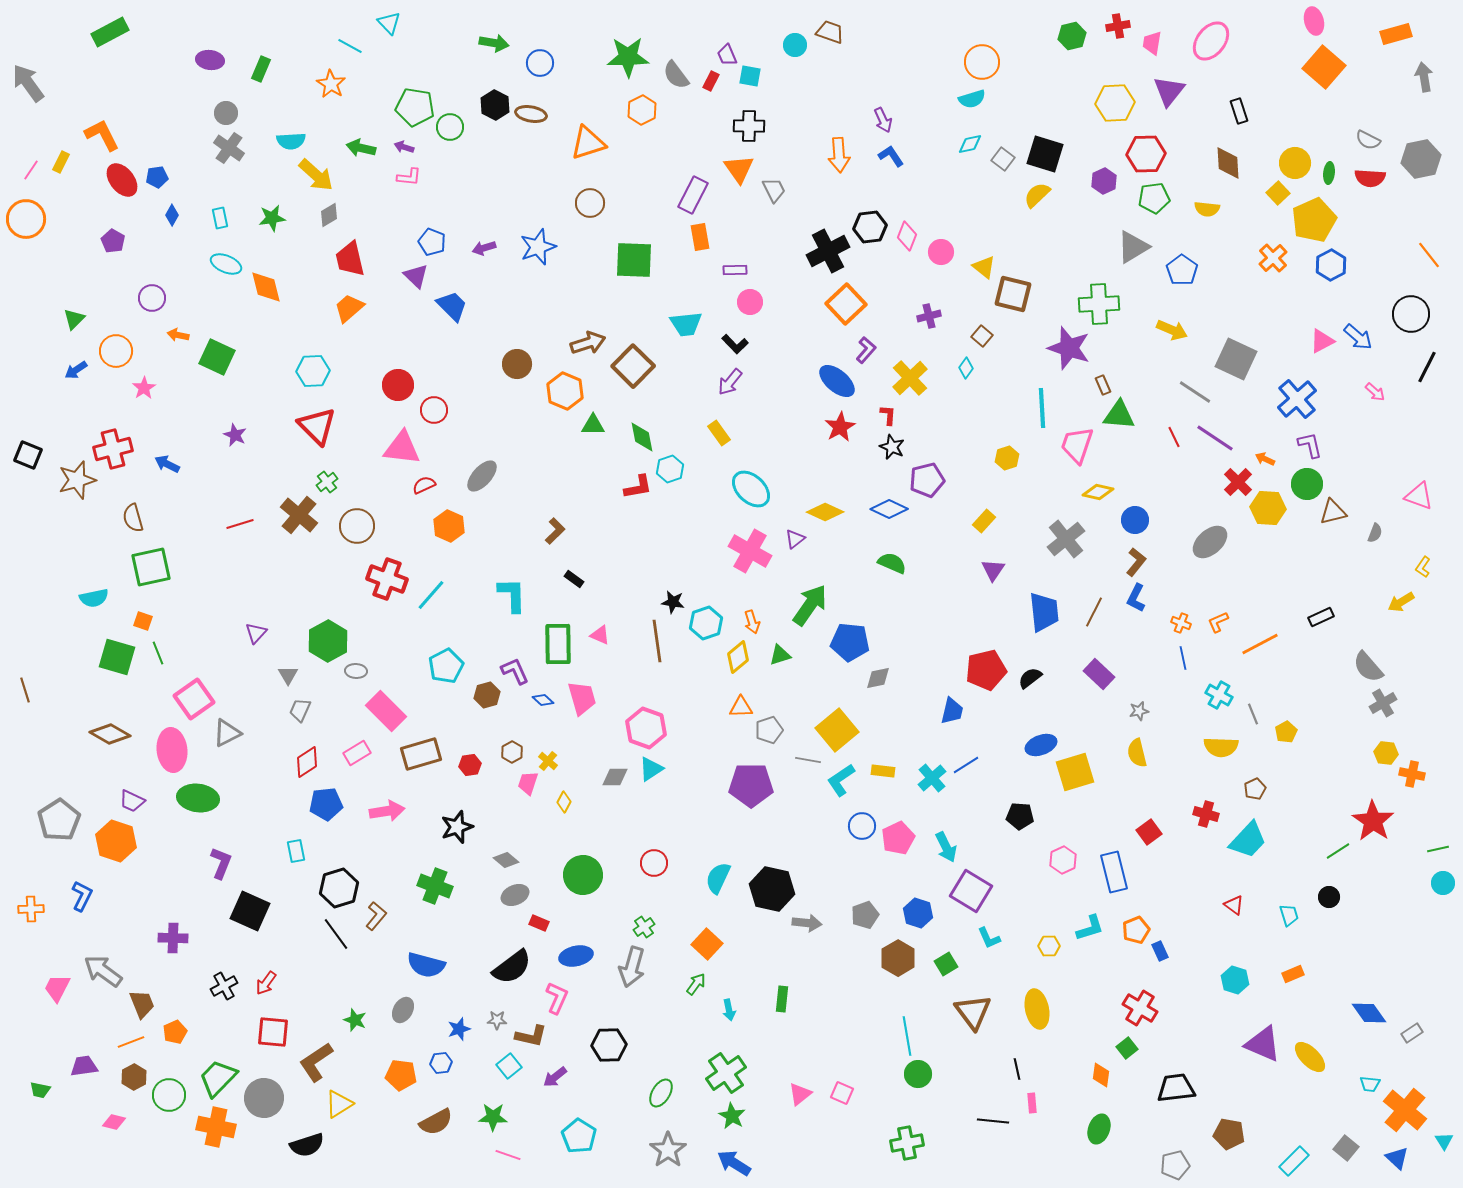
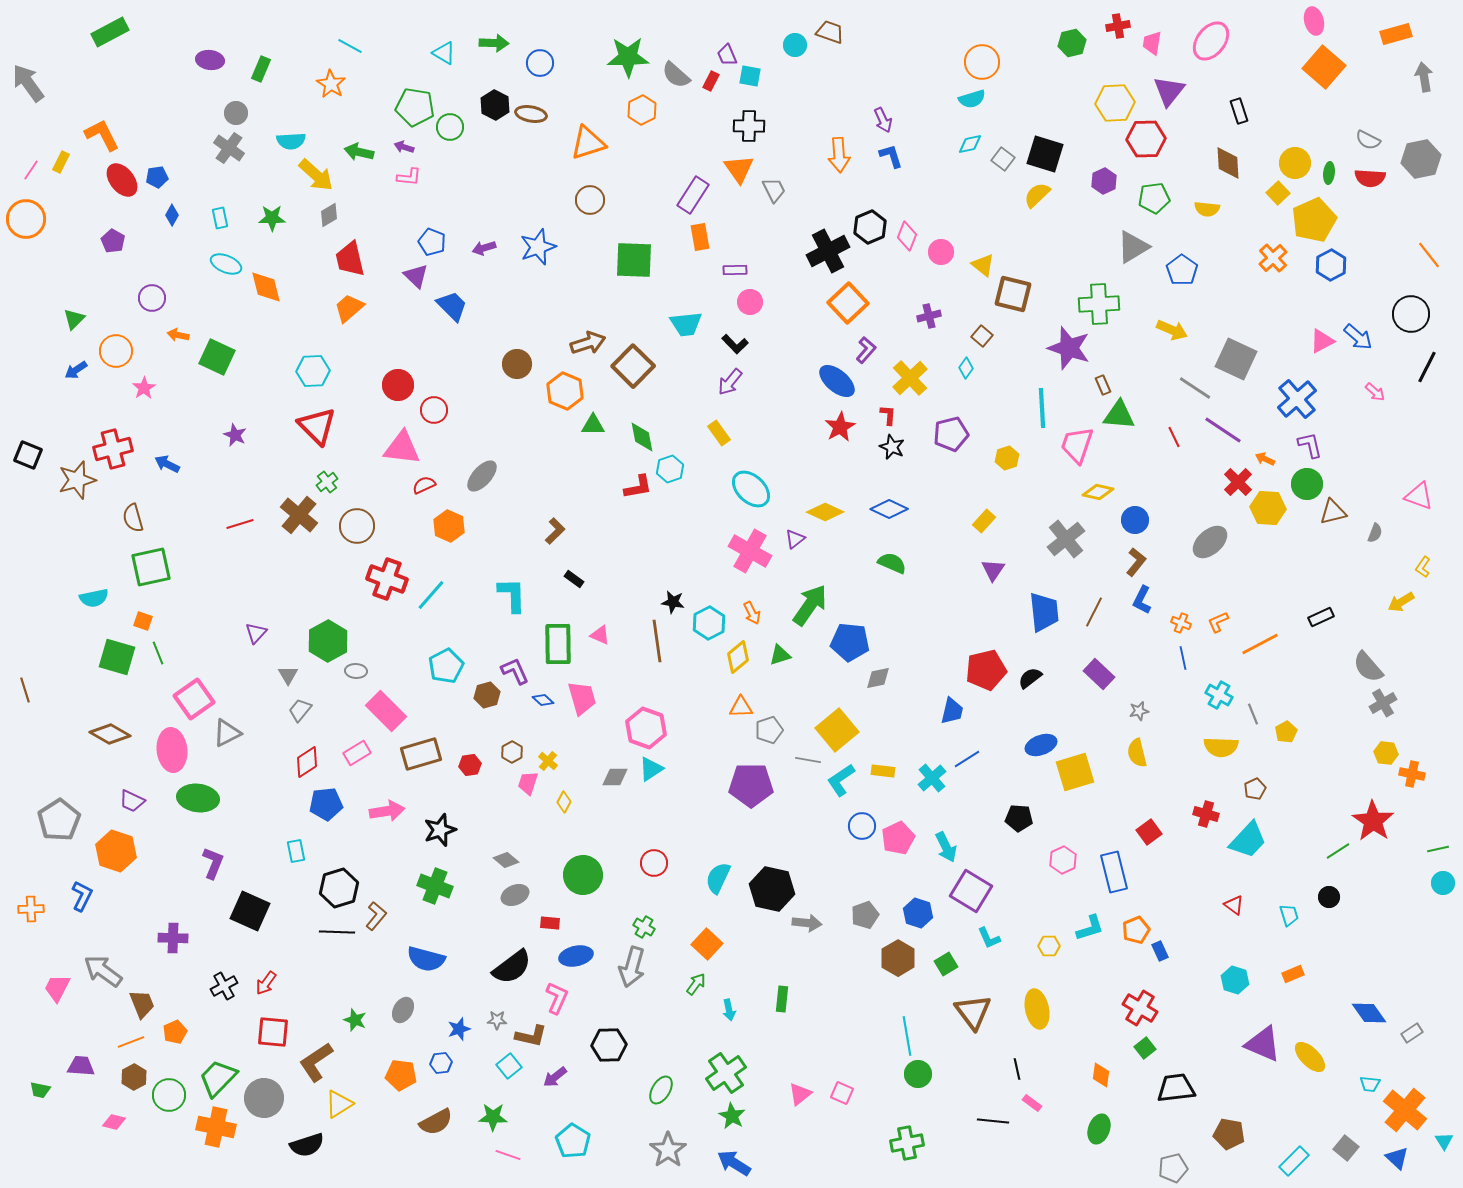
cyan triangle at (389, 23): moved 55 px right, 30 px down; rotated 15 degrees counterclockwise
green hexagon at (1072, 36): moved 7 px down
green arrow at (494, 43): rotated 8 degrees counterclockwise
gray semicircle at (676, 75): rotated 12 degrees counterclockwise
gray circle at (226, 113): moved 10 px right
green arrow at (361, 148): moved 2 px left, 4 px down
red hexagon at (1146, 154): moved 15 px up
blue L-shape at (891, 156): rotated 16 degrees clockwise
purple rectangle at (693, 195): rotated 6 degrees clockwise
brown circle at (590, 203): moved 3 px up
green star at (272, 218): rotated 8 degrees clockwise
black hexagon at (870, 227): rotated 16 degrees counterclockwise
yellow triangle at (984, 267): moved 1 px left, 2 px up
orange square at (846, 304): moved 2 px right, 1 px up
gray line at (1195, 392): moved 4 px up
purple line at (1215, 438): moved 8 px right, 8 px up
purple pentagon at (927, 480): moved 24 px right, 46 px up
blue L-shape at (1136, 598): moved 6 px right, 2 px down
orange arrow at (752, 622): moved 9 px up; rotated 10 degrees counterclockwise
cyan hexagon at (706, 623): moved 3 px right; rotated 8 degrees counterclockwise
gray trapezoid at (300, 710): rotated 15 degrees clockwise
blue line at (966, 765): moved 1 px right, 6 px up
black pentagon at (1020, 816): moved 1 px left, 2 px down
black star at (457, 827): moved 17 px left, 3 px down
orange hexagon at (116, 841): moved 10 px down
purple L-shape at (221, 863): moved 8 px left
red rectangle at (539, 923): moved 11 px right; rotated 18 degrees counterclockwise
green cross at (644, 927): rotated 25 degrees counterclockwise
black line at (336, 934): moved 1 px right, 2 px up; rotated 52 degrees counterclockwise
blue semicircle at (426, 965): moved 6 px up
green square at (1127, 1048): moved 18 px right
purple trapezoid at (84, 1066): moved 3 px left; rotated 12 degrees clockwise
green ellipse at (661, 1093): moved 3 px up
pink rectangle at (1032, 1103): rotated 48 degrees counterclockwise
cyan pentagon at (579, 1136): moved 6 px left, 5 px down
gray pentagon at (1175, 1165): moved 2 px left, 3 px down
